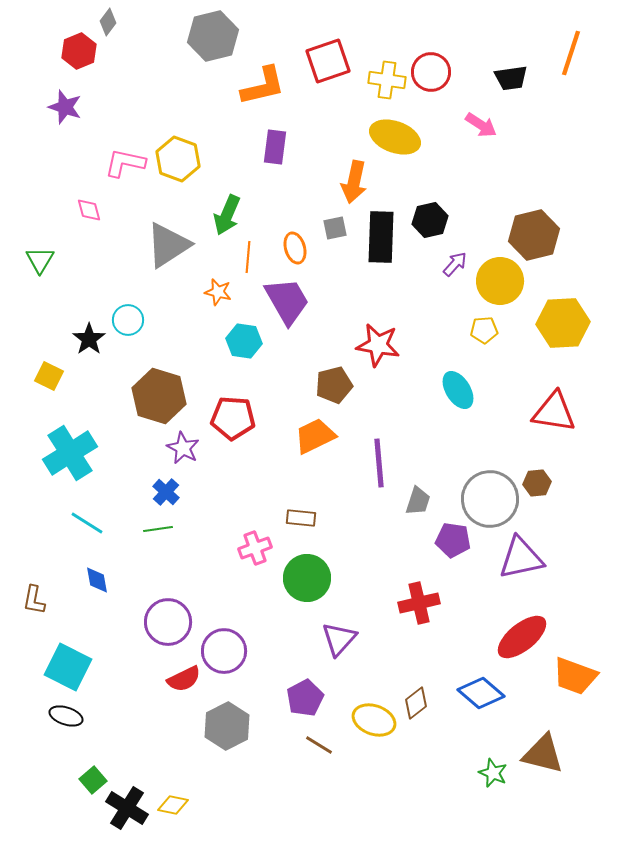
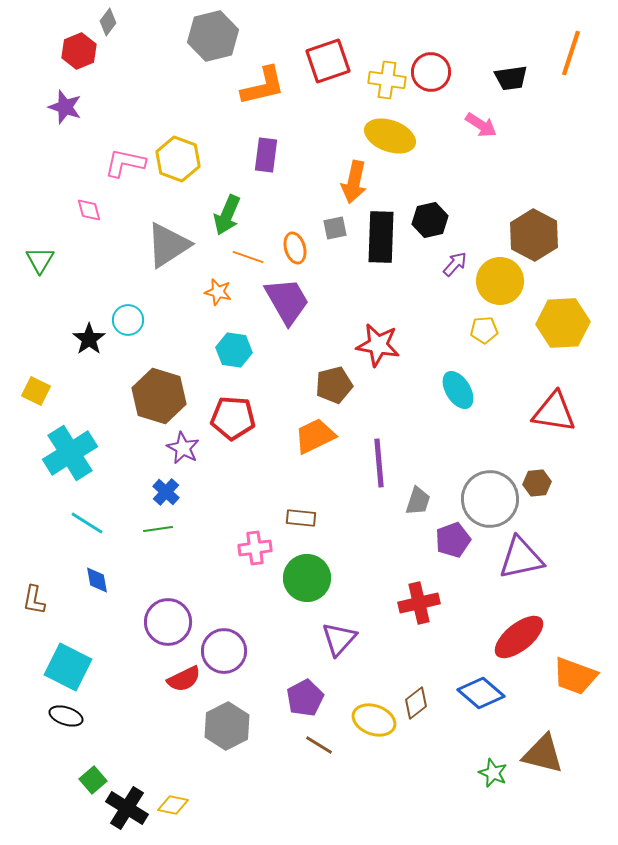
yellow ellipse at (395, 137): moved 5 px left, 1 px up
purple rectangle at (275, 147): moved 9 px left, 8 px down
brown hexagon at (534, 235): rotated 18 degrees counterclockwise
orange line at (248, 257): rotated 76 degrees counterclockwise
cyan hexagon at (244, 341): moved 10 px left, 9 px down
yellow square at (49, 376): moved 13 px left, 15 px down
purple pentagon at (453, 540): rotated 28 degrees counterclockwise
pink cross at (255, 548): rotated 12 degrees clockwise
red ellipse at (522, 637): moved 3 px left
